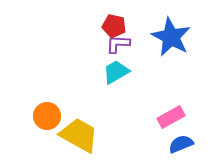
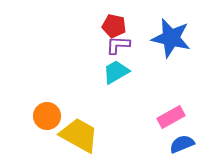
blue star: moved 1 px down; rotated 15 degrees counterclockwise
purple L-shape: moved 1 px down
blue semicircle: moved 1 px right
